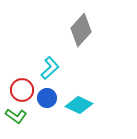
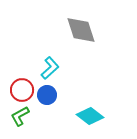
gray diamond: rotated 60 degrees counterclockwise
blue circle: moved 3 px up
cyan diamond: moved 11 px right, 11 px down; rotated 12 degrees clockwise
green L-shape: moved 4 px right; rotated 115 degrees clockwise
